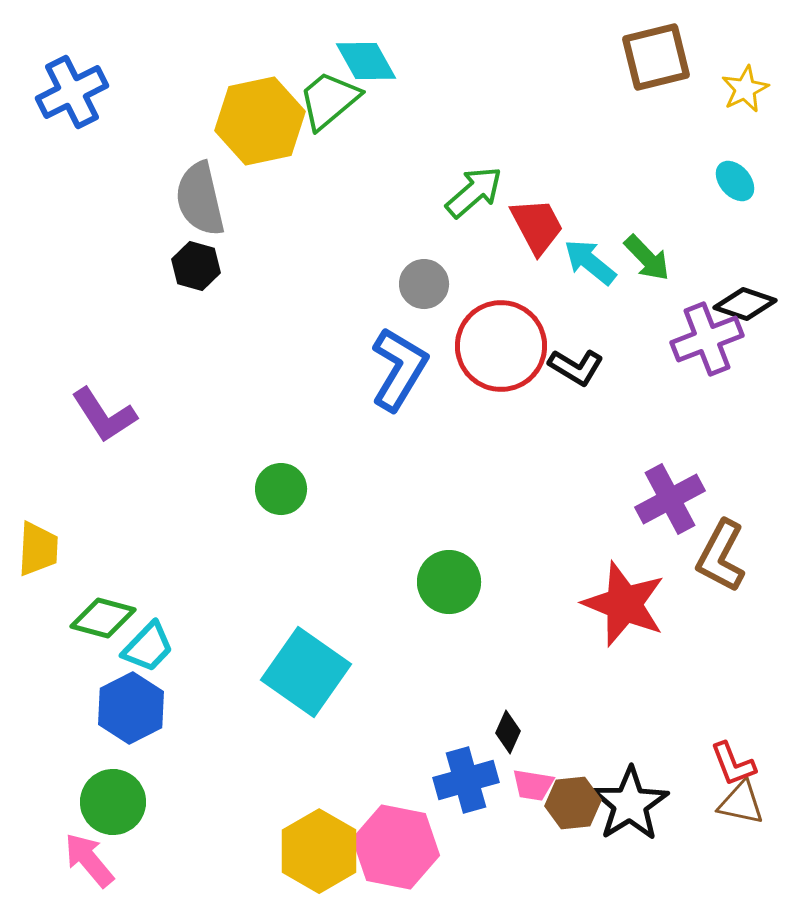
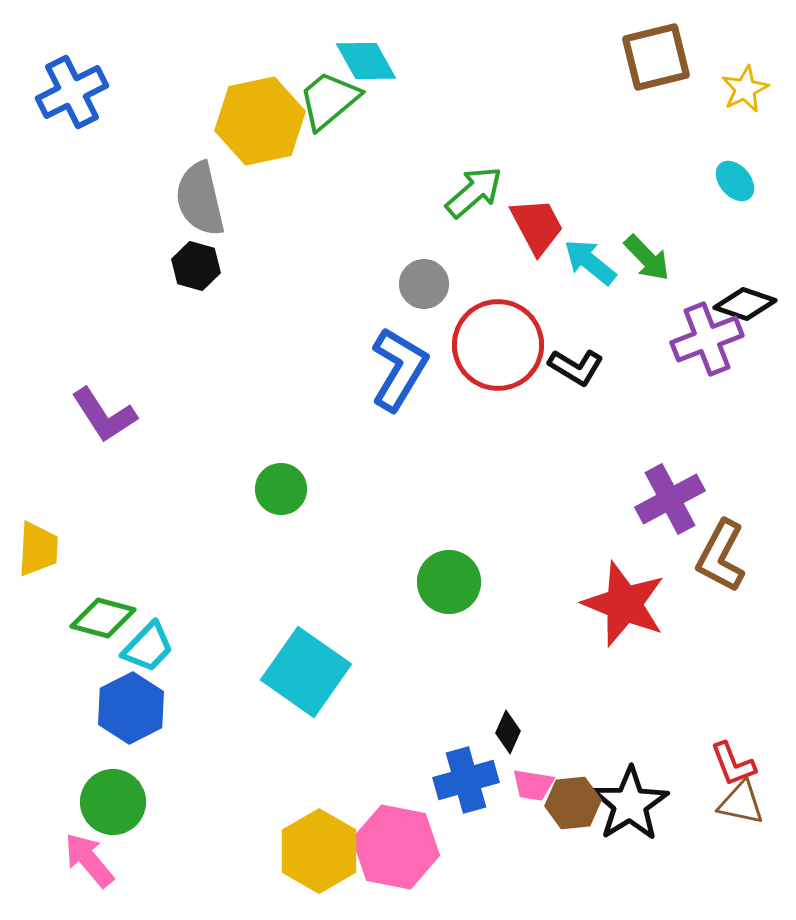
red circle at (501, 346): moved 3 px left, 1 px up
